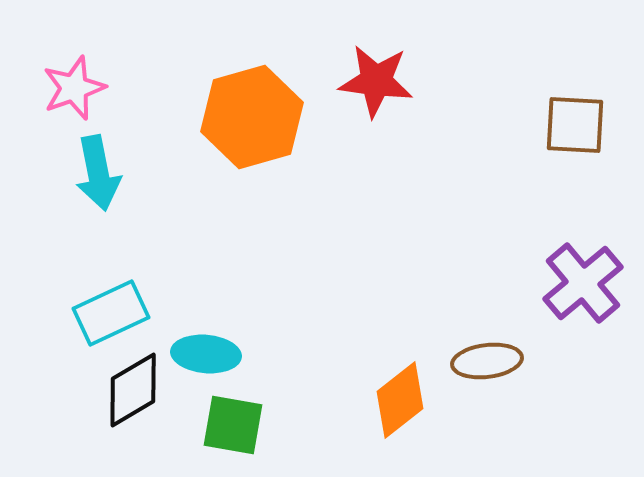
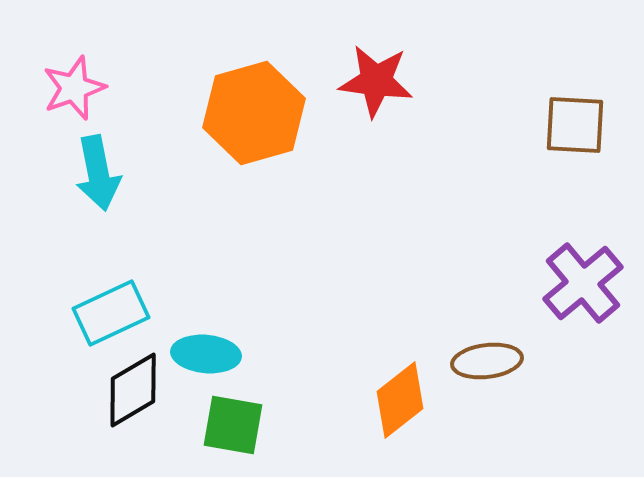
orange hexagon: moved 2 px right, 4 px up
